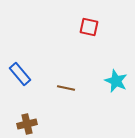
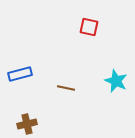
blue rectangle: rotated 65 degrees counterclockwise
